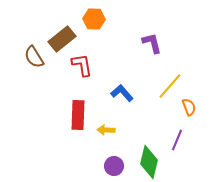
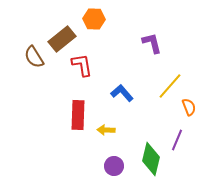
green diamond: moved 2 px right, 3 px up
